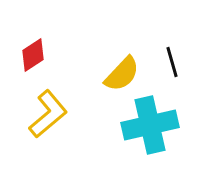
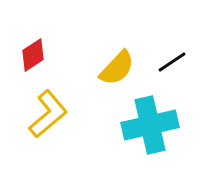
black line: rotated 72 degrees clockwise
yellow semicircle: moved 5 px left, 6 px up
